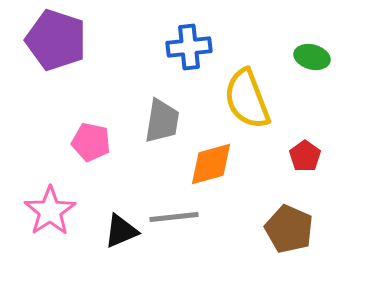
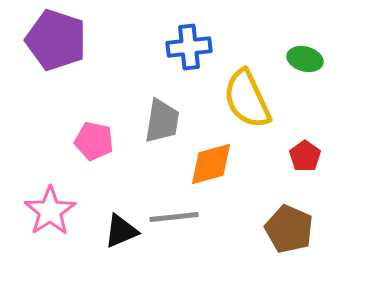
green ellipse: moved 7 px left, 2 px down
yellow semicircle: rotated 4 degrees counterclockwise
pink pentagon: moved 3 px right, 1 px up
